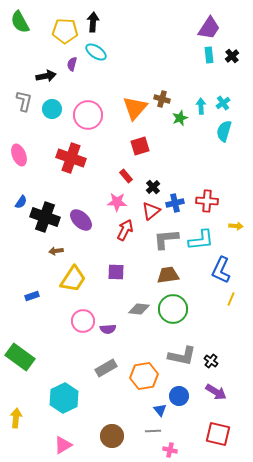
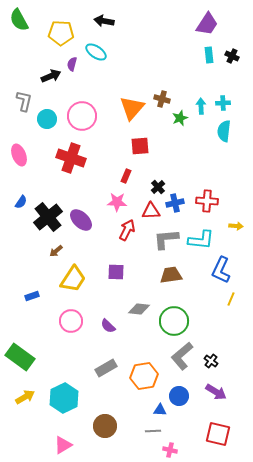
green semicircle at (20, 22): moved 1 px left, 2 px up
black arrow at (93, 22): moved 11 px right, 1 px up; rotated 84 degrees counterclockwise
purple trapezoid at (209, 28): moved 2 px left, 4 px up
yellow pentagon at (65, 31): moved 4 px left, 2 px down
black cross at (232, 56): rotated 24 degrees counterclockwise
black arrow at (46, 76): moved 5 px right; rotated 12 degrees counterclockwise
cyan cross at (223, 103): rotated 32 degrees clockwise
orange triangle at (135, 108): moved 3 px left
cyan circle at (52, 109): moved 5 px left, 10 px down
pink circle at (88, 115): moved 6 px left, 1 px down
cyan semicircle at (224, 131): rotated 10 degrees counterclockwise
red square at (140, 146): rotated 12 degrees clockwise
red rectangle at (126, 176): rotated 64 degrees clockwise
black cross at (153, 187): moved 5 px right
red triangle at (151, 211): rotated 36 degrees clockwise
black cross at (45, 217): moved 3 px right; rotated 32 degrees clockwise
red arrow at (125, 230): moved 2 px right
cyan L-shape at (201, 240): rotated 12 degrees clockwise
brown arrow at (56, 251): rotated 32 degrees counterclockwise
brown trapezoid at (168, 275): moved 3 px right
green circle at (173, 309): moved 1 px right, 12 px down
pink circle at (83, 321): moved 12 px left
purple semicircle at (108, 329): moved 3 px up; rotated 49 degrees clockwise
gray L-shape at (182, 356): rotated 128 degrees clockwise
blue triangle at (160, 410): rotated 48 degrees counterclockwise
yellow arrow at (16, 418): moved 9 px right, 21 px up; rotated 54 degrees clockwise
brown circle at (112, 436): moved 7 px left, 10 px up
